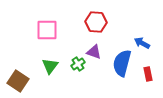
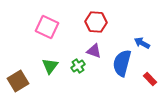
pink square: moved 3 px up; rotated 25 degrees clockwise
purple triangle: moved 1 px up
green cross: moved 2 px down
red rectangle: moved 2 px right, 5 px down; rotated 32 degrees counterclockwise
brown square: rotated 25 degrees clockwise
